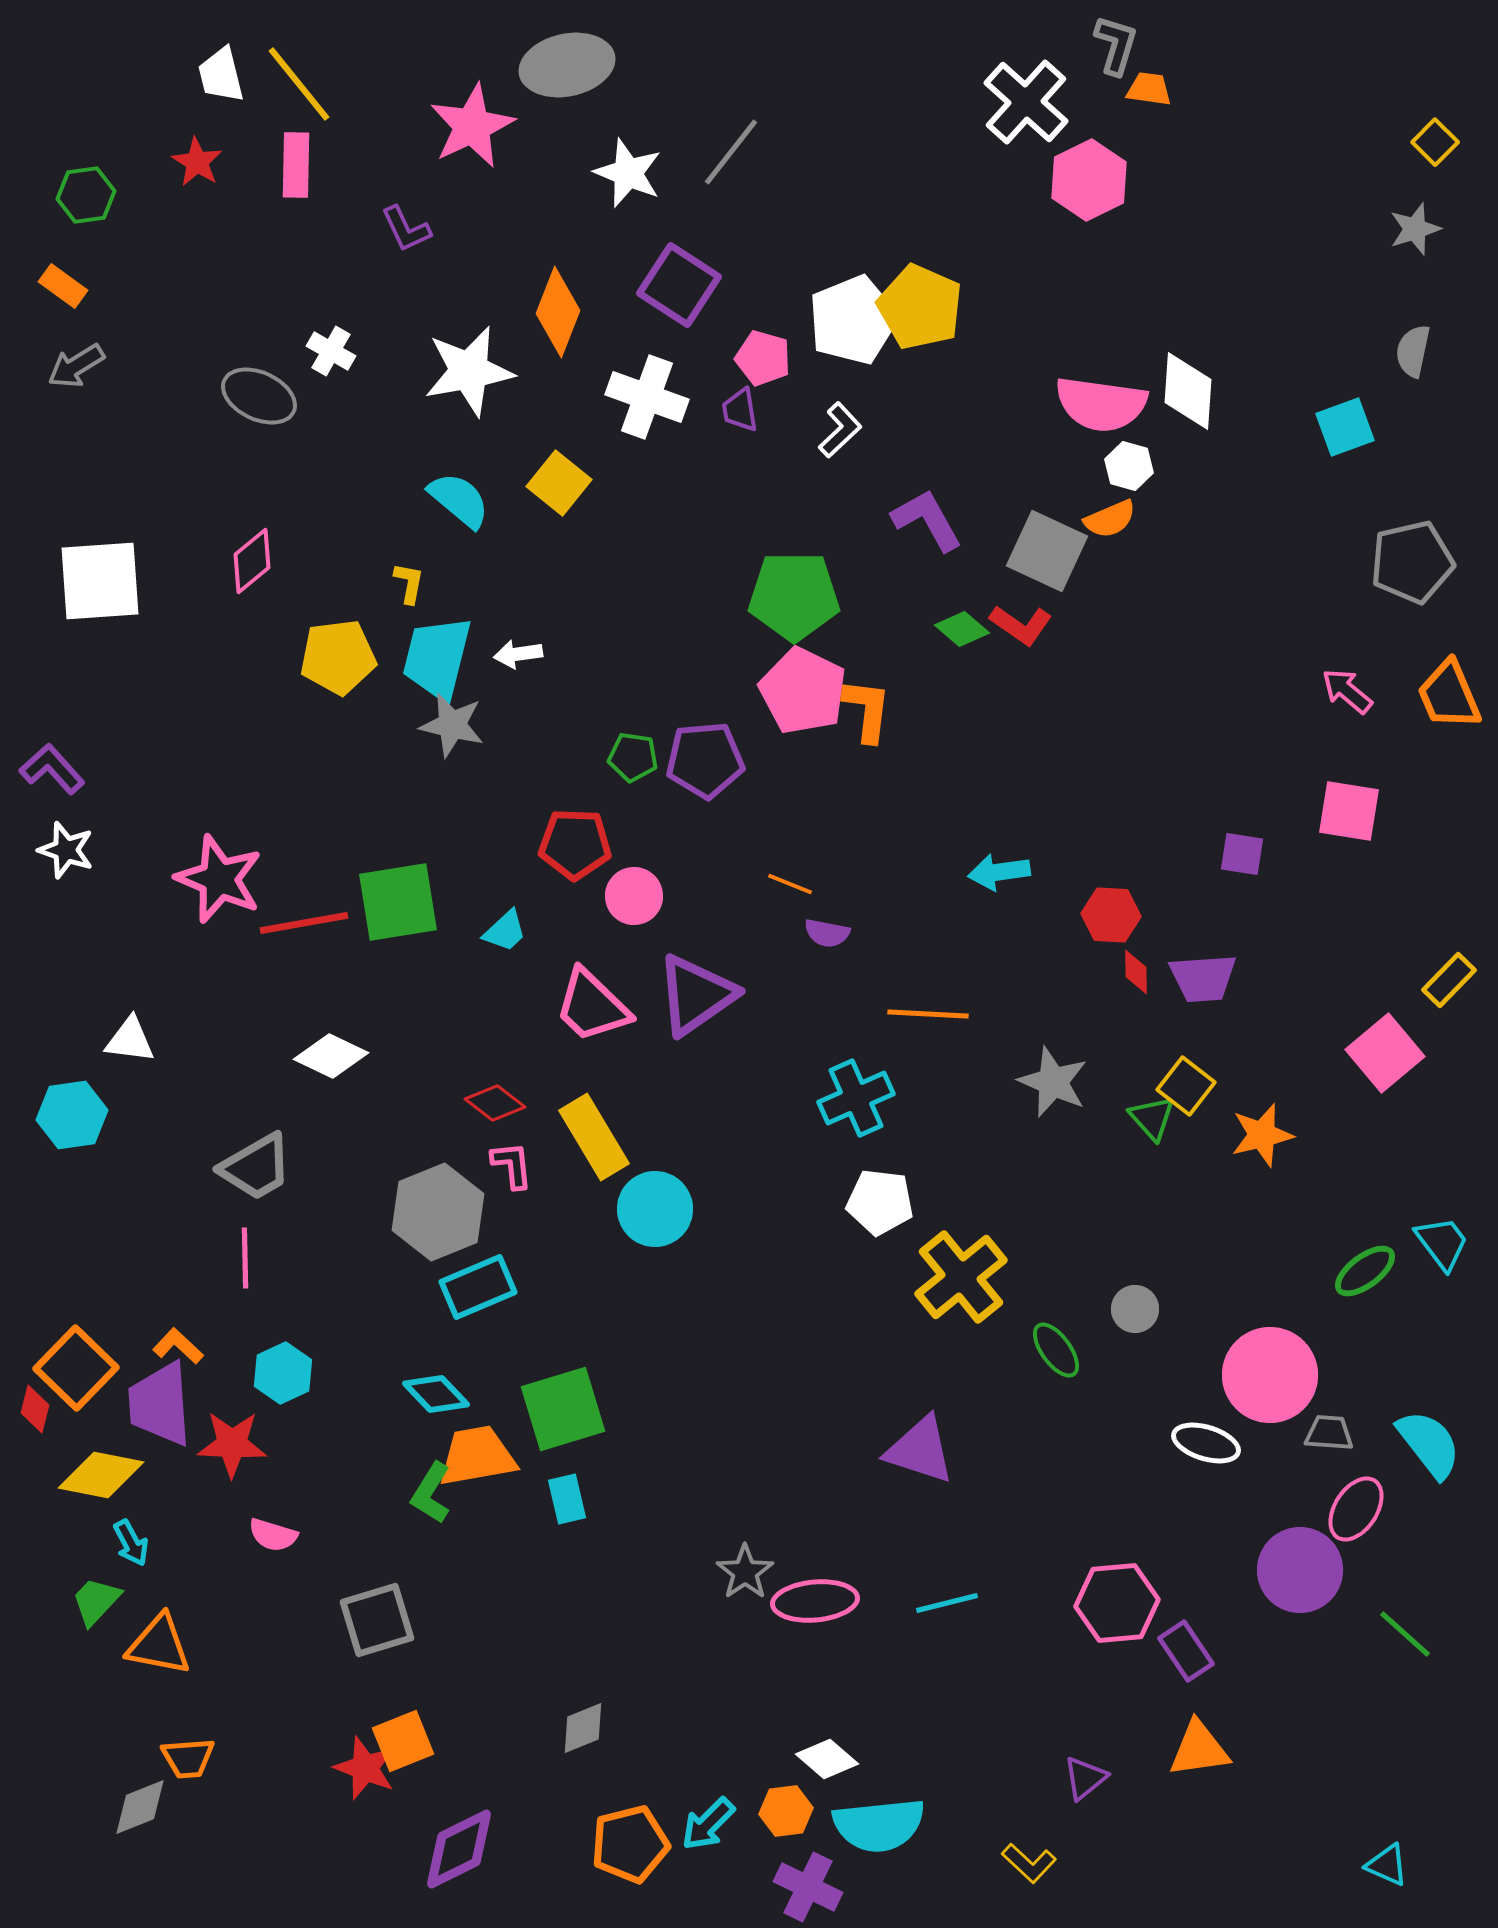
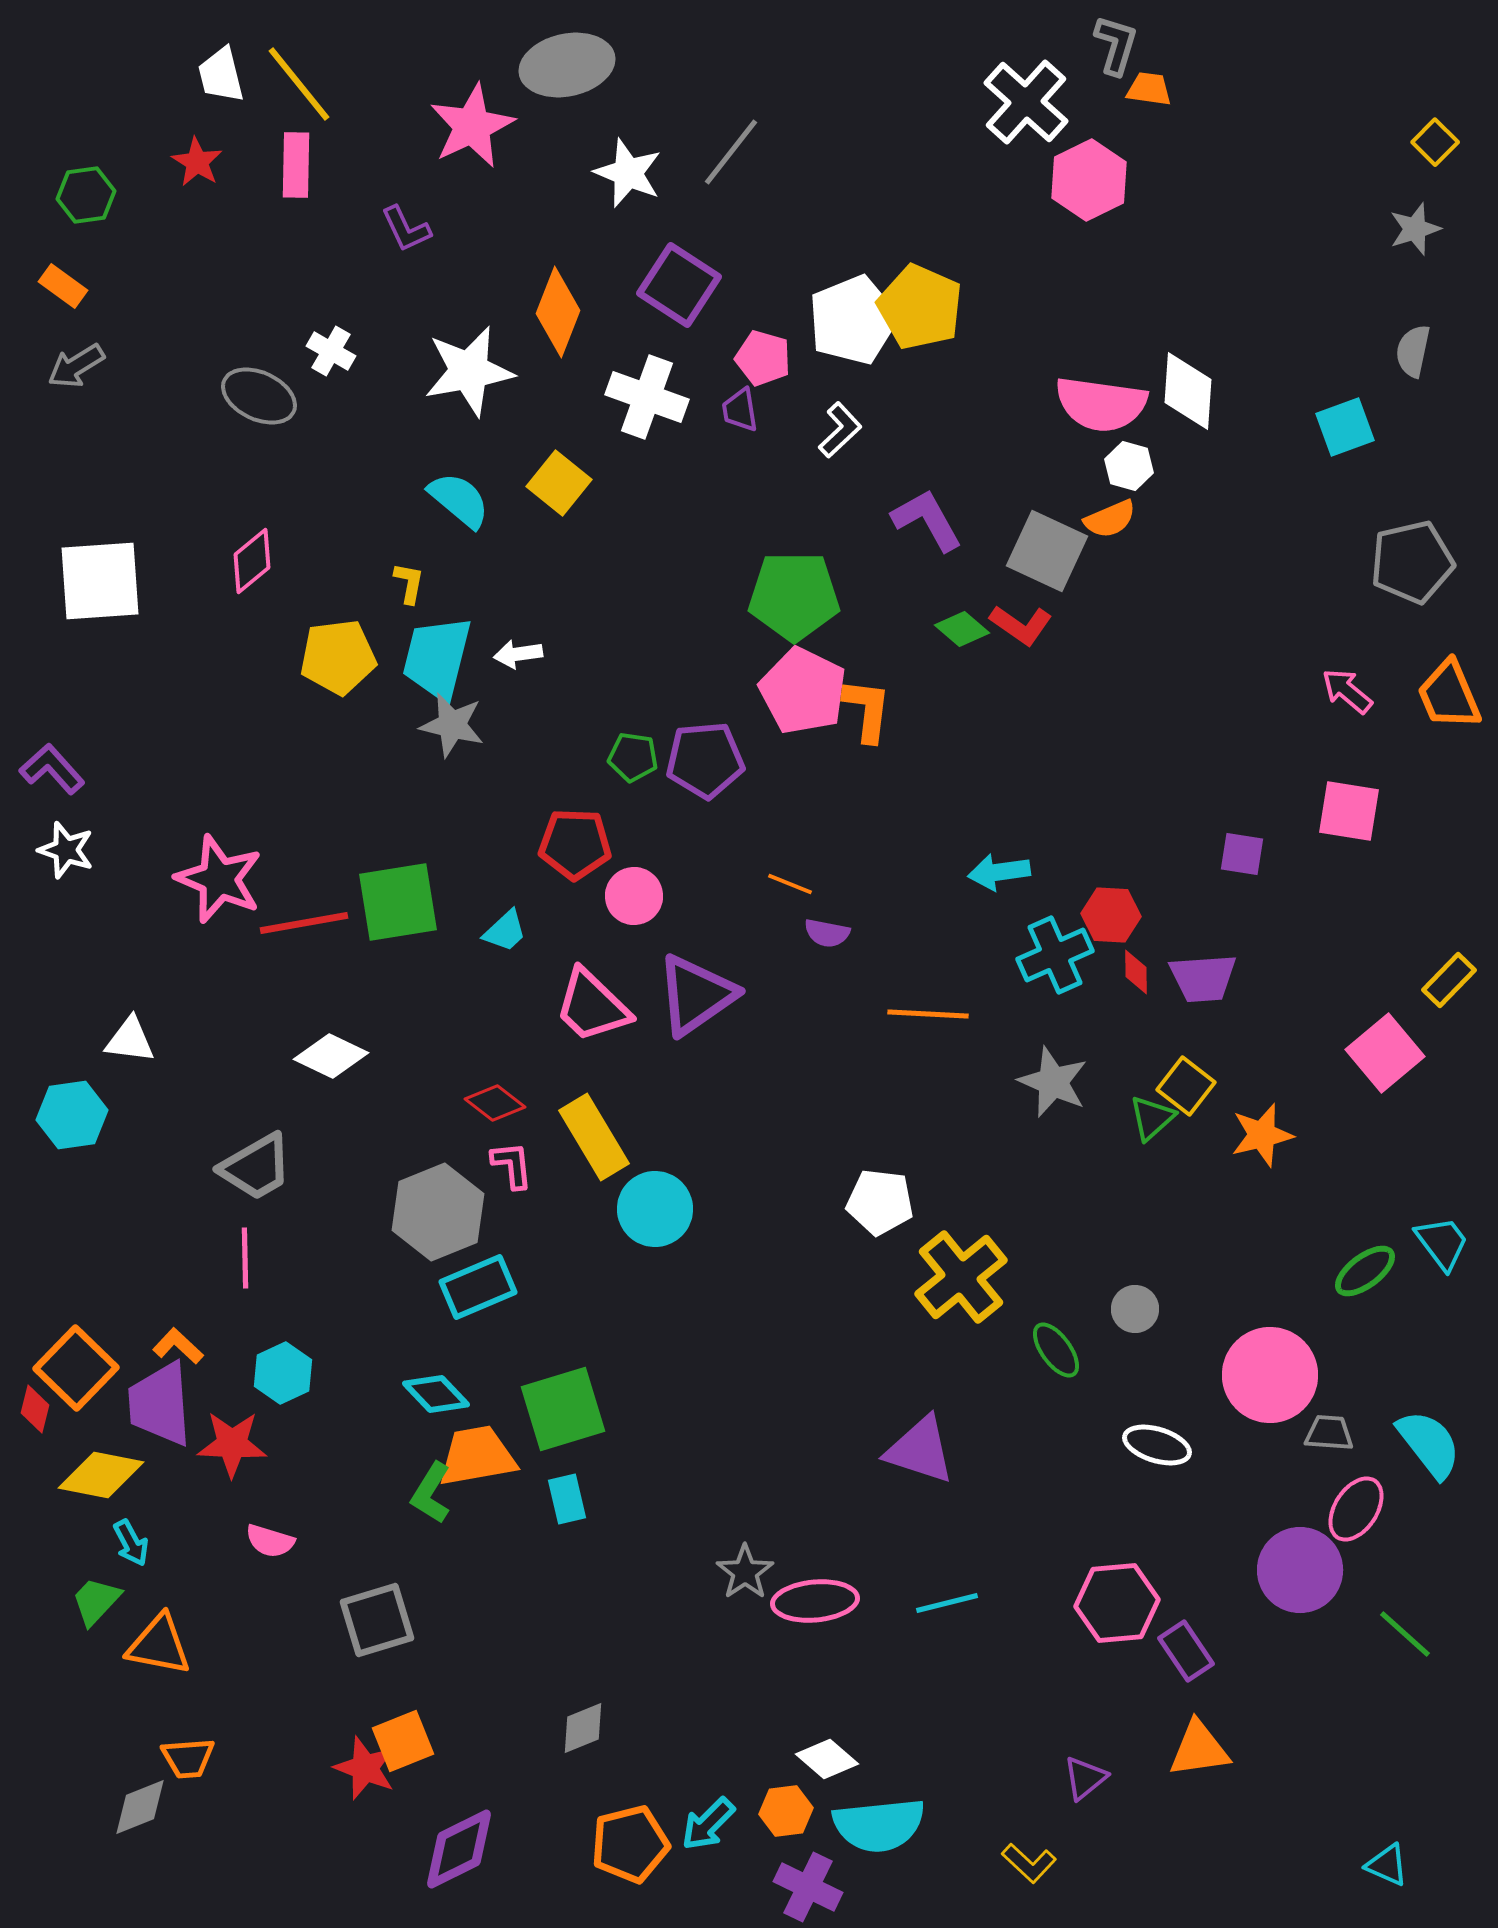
cyan cross at (856, 1098): moved 199 px right, 143 px up
green triangle at (1152, 1118): rotated 30 degrees clockwise
white ellipse at (1206, 1443): moved 49 px left, 2 px down
pink semicircle at (273, 1535): moved 3 px left, 6 px down
